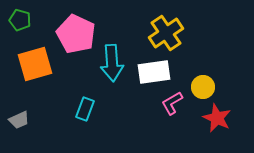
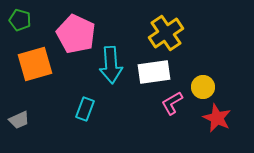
cyan arrow: moved 1 px left, 2 px down
